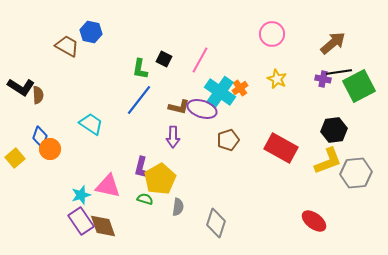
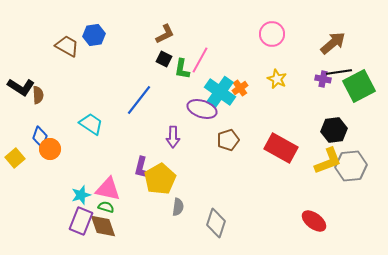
blue hexagon: moved 3 px right, 3 px down; rotated 20 degrees counterclockwise
green L-shape: moved 42 px right
brown L-shape: moved 14 px left, 73 px up; rotated 40 degrees counterclockwise
gray hexagon: moved 5 px left, 7 px up
pink triangle: moved 3 px down
green semicircle: moved 39 px left, 8 px down
purple rectangle: rotated 56 degrees clockwise
